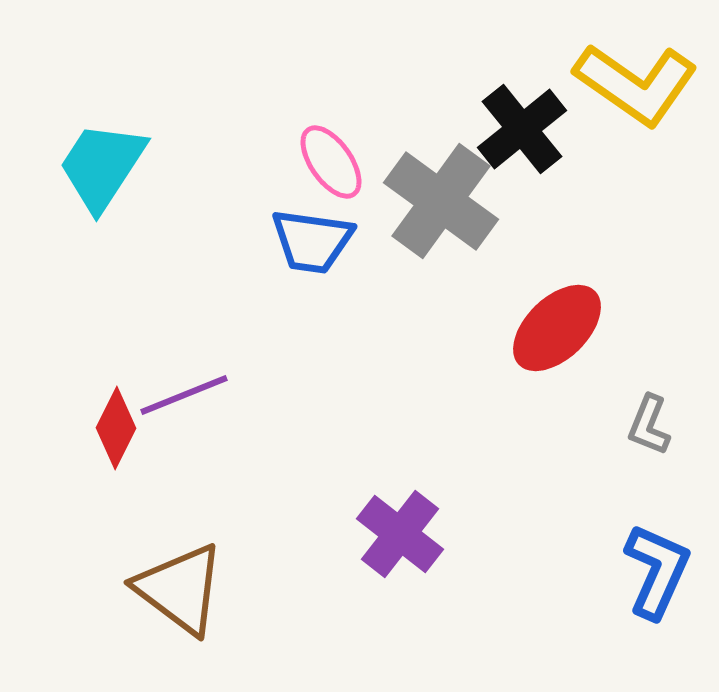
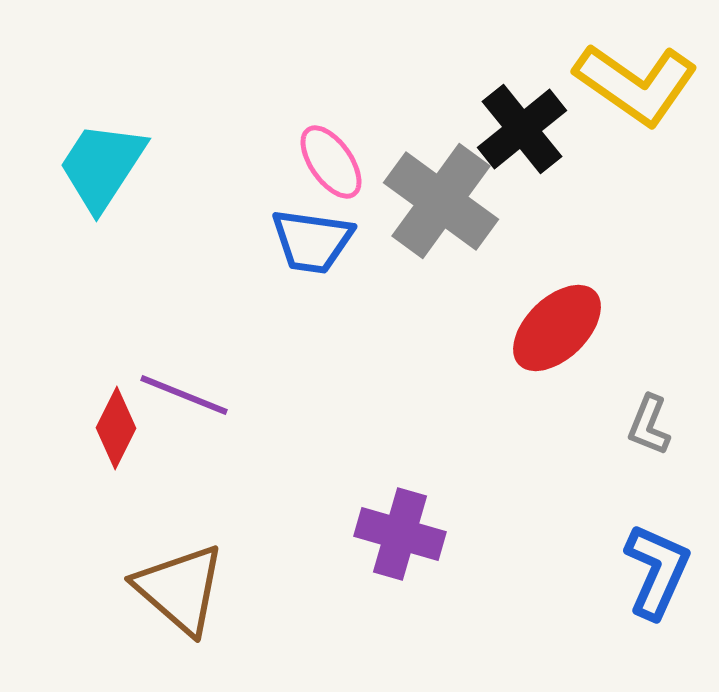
purple line: rotated 44 degrees clockwise
purple cross: rotated 22 degrees counterclockwise
brown triangle: rotated 4 degrees clockwise
